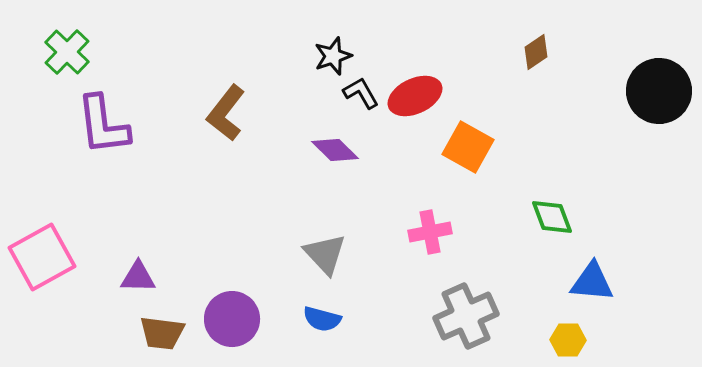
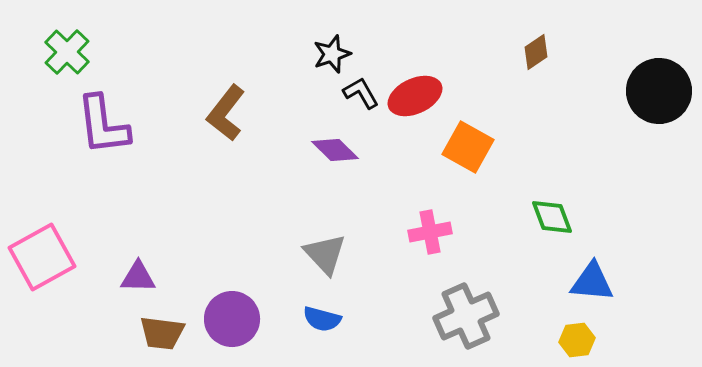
black star: moved 1 px left, 2 px up
yellow hexagon: moved 9 px right; rotated 8 degrees counterclockwise
